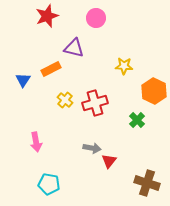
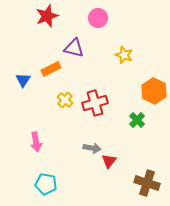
pink circle: moved 2 px right
yellow star: moved 11 px up; rotated 18 degrees clockwise
cyan pentagon: moved 3 px left
